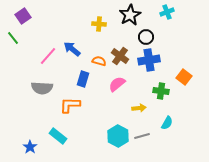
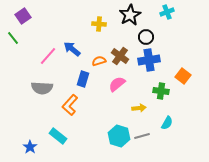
orange semicircle: rotated 32 degrees counterclockwise
orange square: moved 1 px left, 1 px up
orange L-shape: rotated 50 degrees counterclockwise
cyan hexagon: moved 1 px right; rotated 10 degrees counterclockwise
